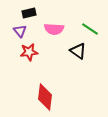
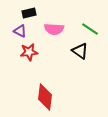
purple triangle: rotated 24 degrees counterclockwise
black triangle: moved 2 px right
